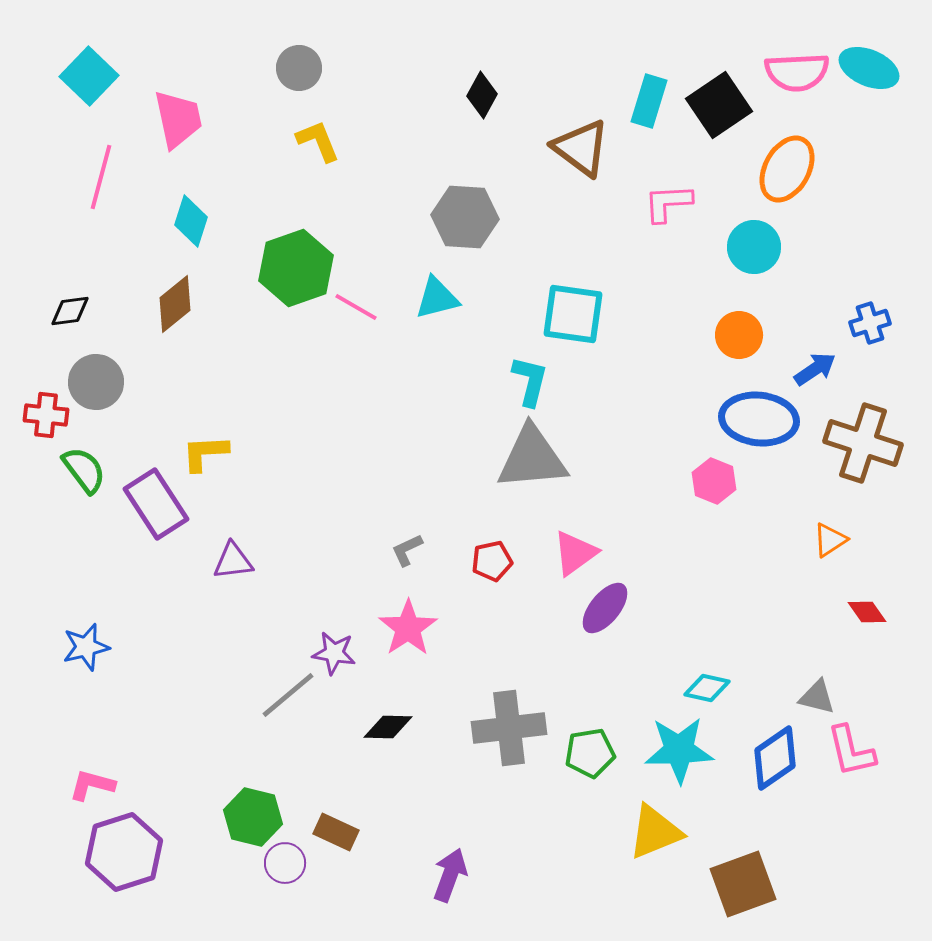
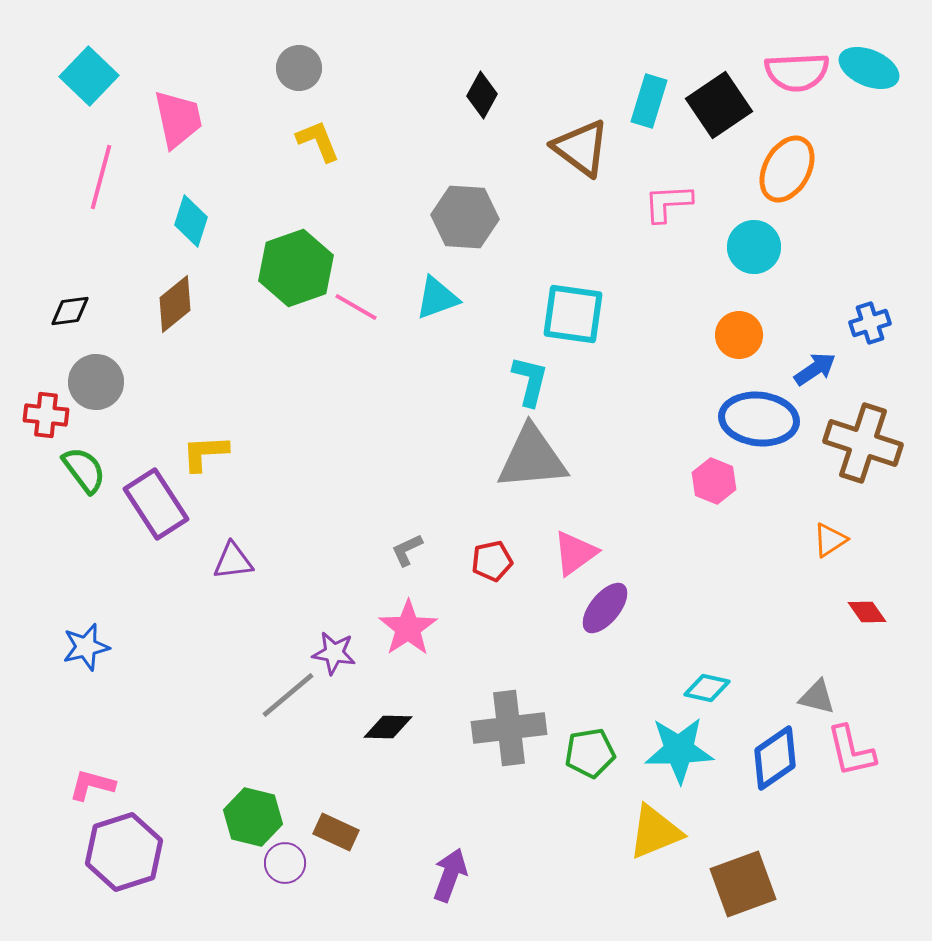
cyan triangle at (437, 298): rotated 6 degrees counterclockwise
